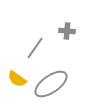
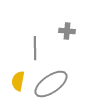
gray line: rotated 35 degrees counterclockwise
yellow semicircle: moved 1 px right, 2 px down; rotated 66 degrees clockwise
